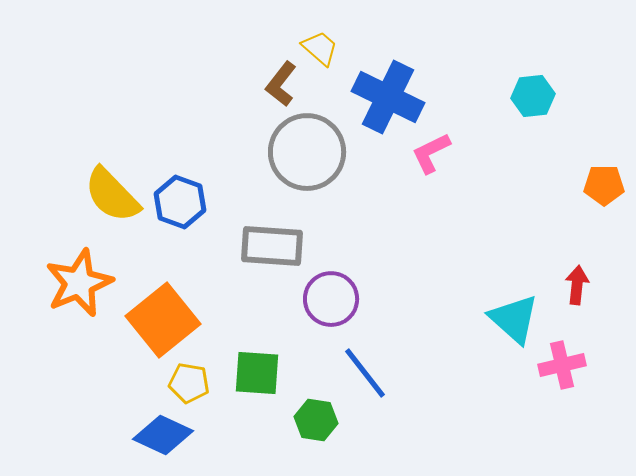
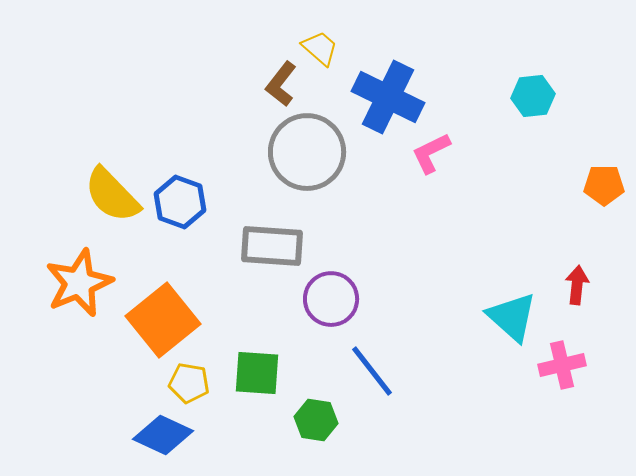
cyan triangle: moved 2 px left, 2 px up
blue line: moved 7 px right, 2 px up
